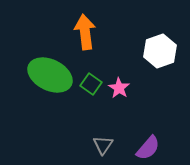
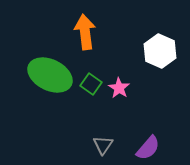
white hexagon: rotated 16 degrees counterclockwise
